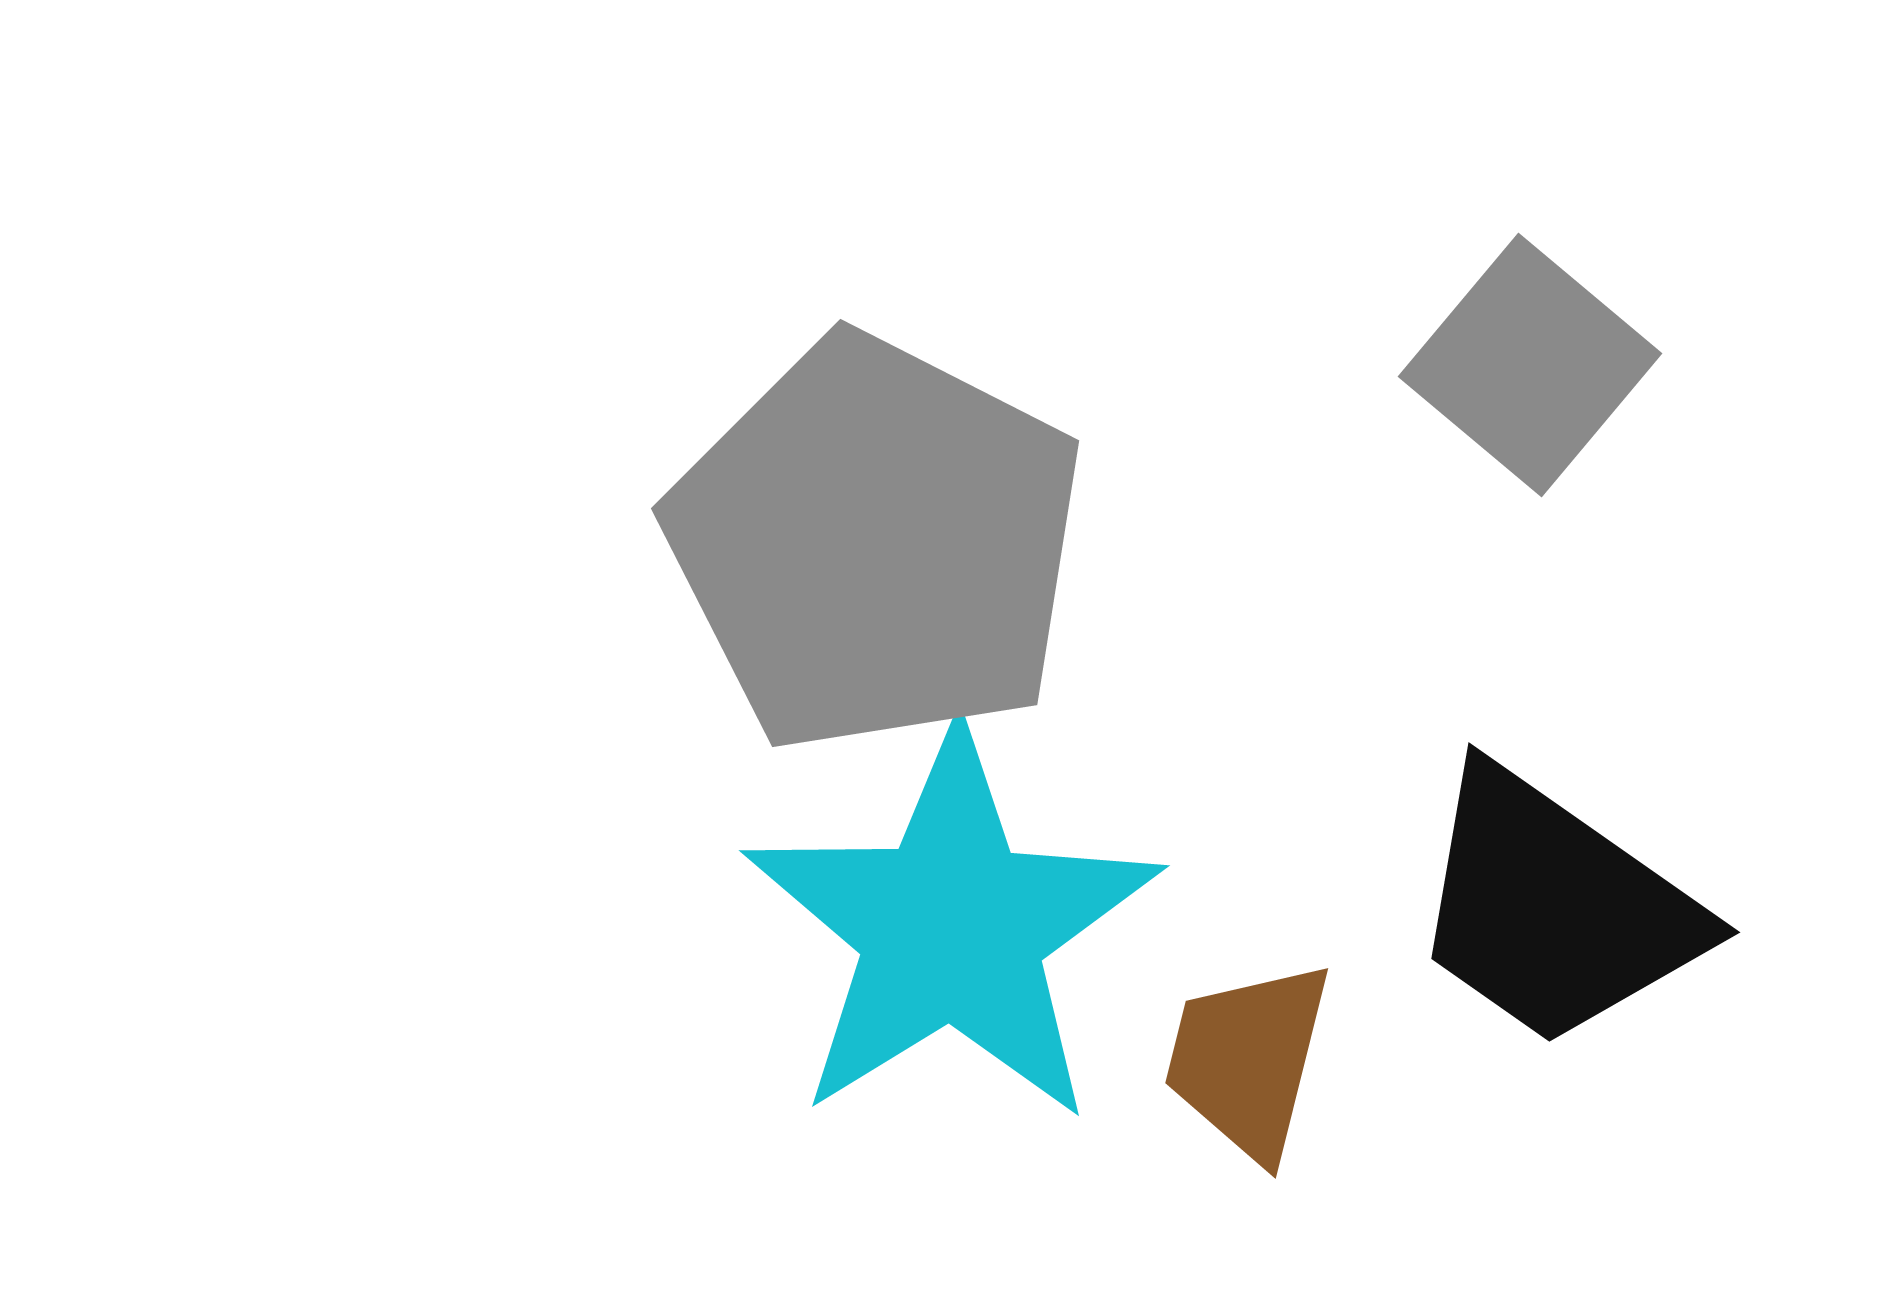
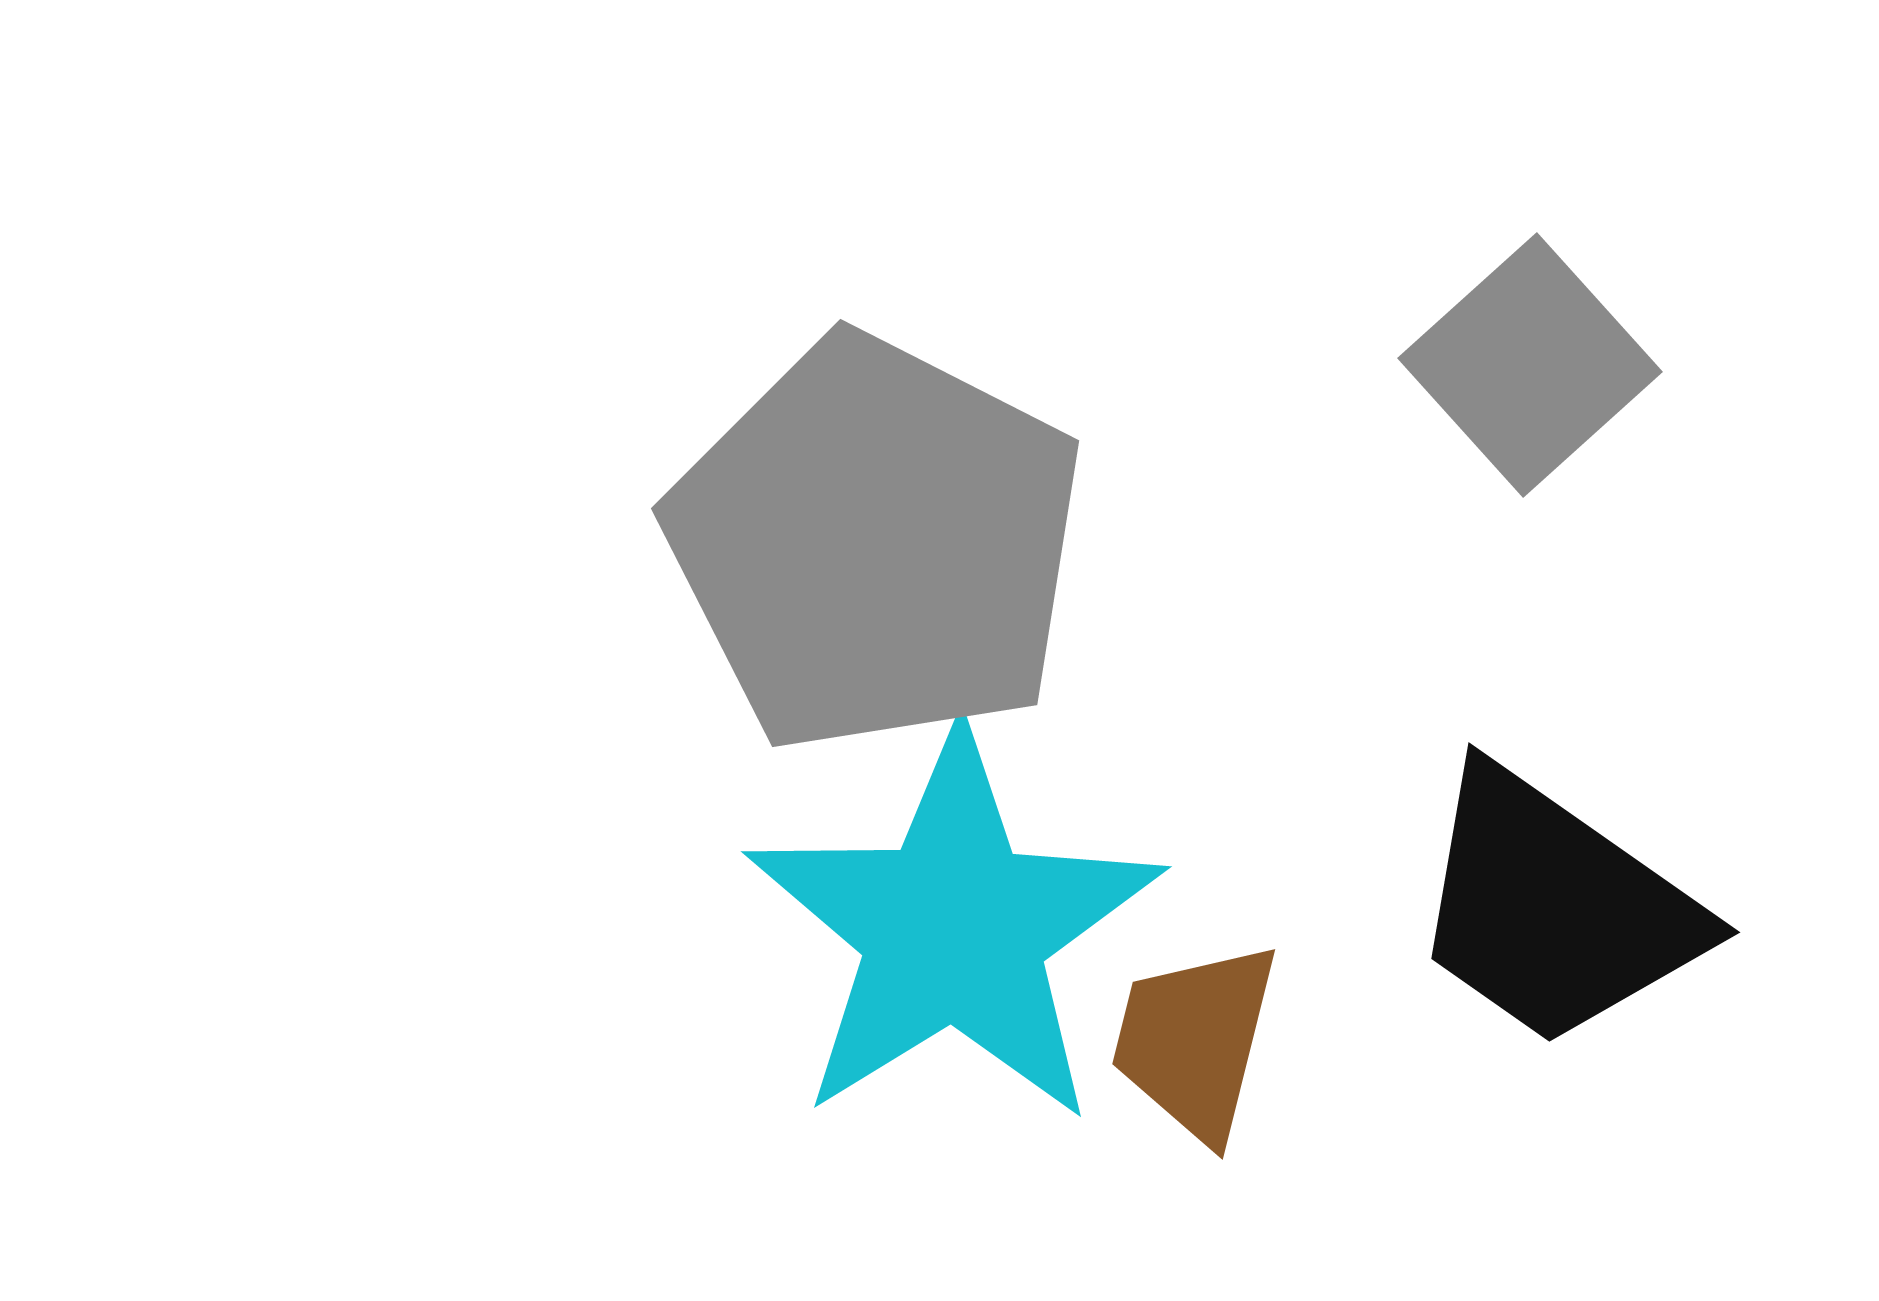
gray square: rotated 8 degrees clockwise
cyan star: moved 2 px right, 1 px down
brown trapezoid: moved 53 px left, 19 px up
